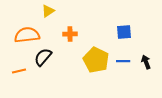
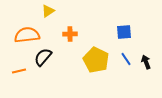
blue line: moved 3 px right, 2 px up; rotated 56 degrees clockwise
